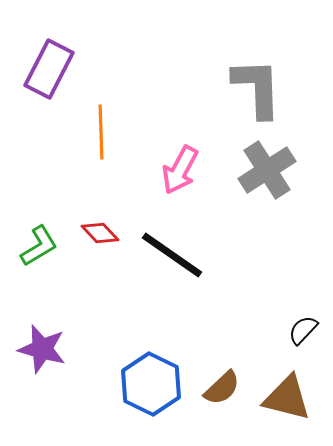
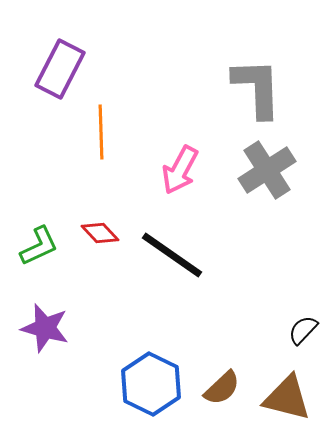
purple rectangle: moved 11 px right
green L-shape: rotated 6 degrees clockwise
purple star: moved 3 px right, 21 px up
